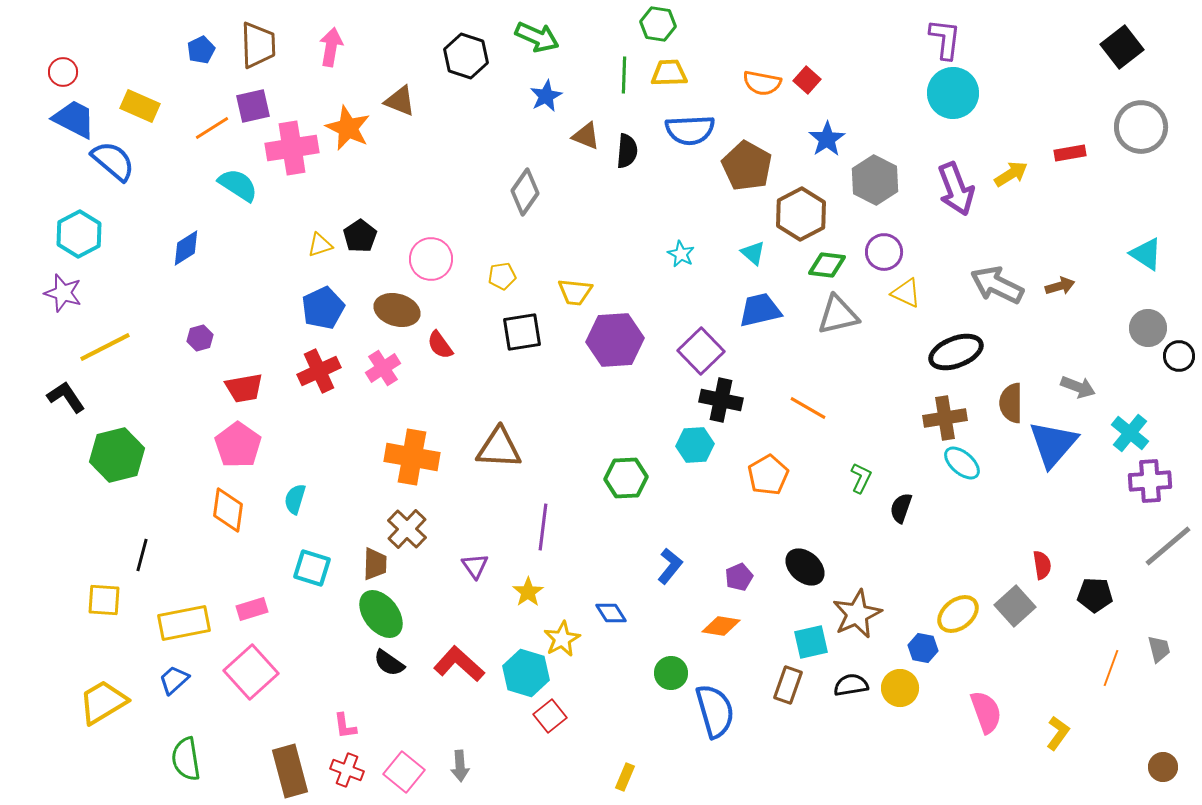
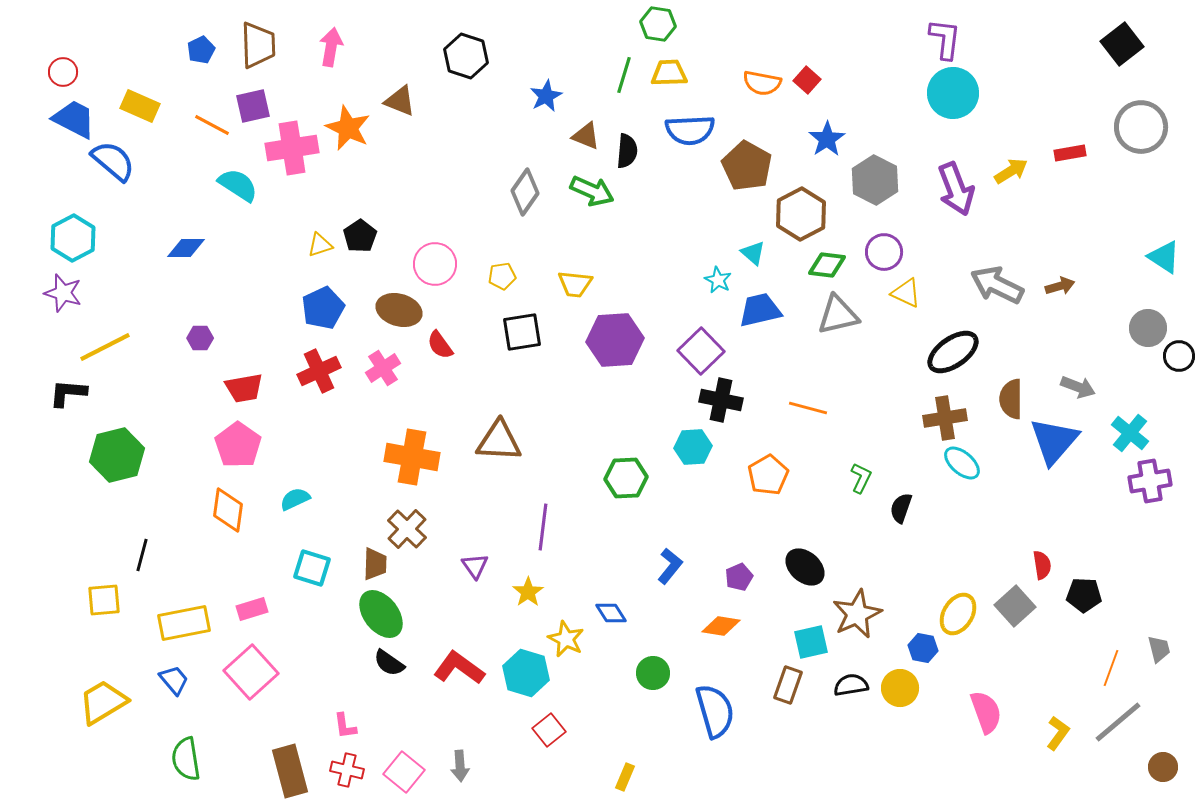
green arrow at (537, 37): moved 55 px right, 154 px down
black square at (1122, 47): moved 3 px up
green line at (624, 75): rotated 15 degrees clockwise
orange line at (212, 128): moved 3 px up; rotated 60 degrees clockwise
yellow arrow at (1011, 174): moved 3 px up
cyan hexagon at (79, 234): moved 6 px left, 4 px down
blue diamond at (186, 248): rotated 33 degrees clockwise
cyan star at (681, 254): moved 37 px right, 26 px down
cyan triangle at (1146, 254): moved 18 px right, 3 px down
pink circle at (431, 259): moved 4 px right, 5 px down
yellow trapezoid at (575, 292): moved 8 px up
brown ellipse at (397, 310): moved 2 px right
purple hexagon at (200, 338): rotated 15 degrees clockwise
black ellipse at (956, 352): moved 3 px left; rotated 14 degrees counterclockwise
black L-shape at (66, 397): moved 2 px right, 4 px up; rotated 51 degrees counterclockwise
brown semicircle at (1011, 403): moved 4 px up
orange line at (808, 408): rotated 15 degrees counterclockwise
blue triangle at (1053, 444): moved 1 px right, 3 px up
cyan hexagon at (695, 445): moved 2 px left, 2 px down
brown triangle at (499, 448): moved 7 px up
purple cross at (1150, 481): rotated 6 degrees counterclockwise
cyan semicircle at (295, 499): rotated 48 degrees clockwise
gray line at (1168, 546): moved 50 px left, 176 px down
black pentagon at (1095, 595): moved 11 px left
yellow square at (104, 600): rotated 9 degrees counterclockwise
yellow ellipse at (958, 614): rotated 21 degrees counterclockwise
yellow star at (562, 639): moved 4 px right; rotated 18 degrees counterclockwise
red L-shape at (459, 664): moved 4 px down; rotated 6 degrees counterclockwise
green circle at (671, 673): moved 18 px left
blue trapezoid at (174, 680): rotated 92 degrees clockwise
red square at (550, 716): moved 1 px left, 14 px down
red cross at (347, 770): rotated 8 degrees counterclockwise
